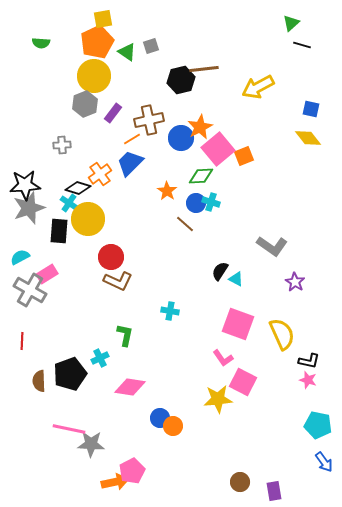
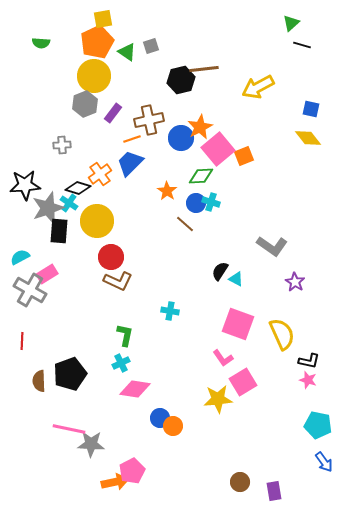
orange line at (132, 139): rotated 12 degrees clockwise
gray star at (29, 208): moved 19 px right
yellow circle at (88, 219): moved 9 px right, 2 px down
cyan cross at (100, 358): moved 21 px right, 5 px down
pink square at (243, 382): rotated 32 degrees clockwise
pink diamond at (130, 387): moved 5 px right, 2 px down
